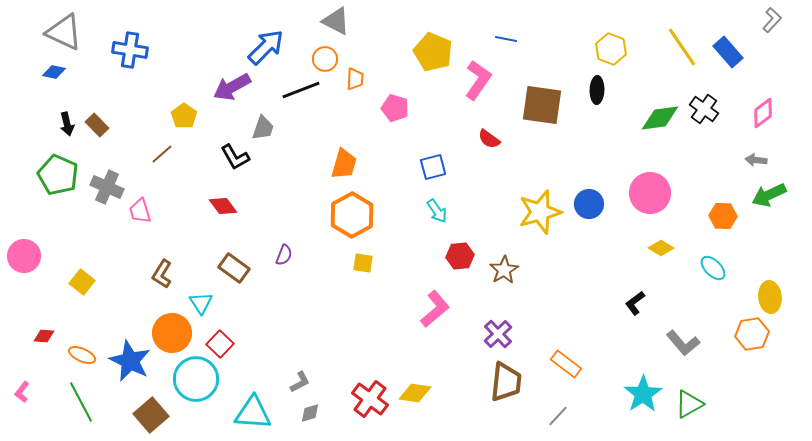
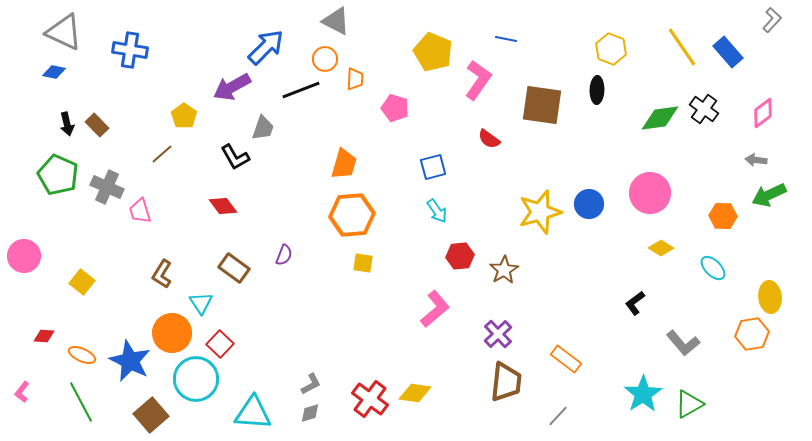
orange hexagon at (352, 215): rotated 24 degrees clockwise
orange rectangle at (566, 364): moved 5 px up
gray L-shape at (300, 382): moved 11 px right, 2 px down
